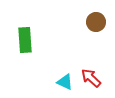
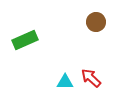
green rectangle: rotated 70 degrees clockwise
cyan triangle: rotated 24 degrees counterclockwise
